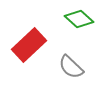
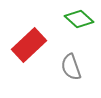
gray semicircle: rotated 28 degrees clockwise
